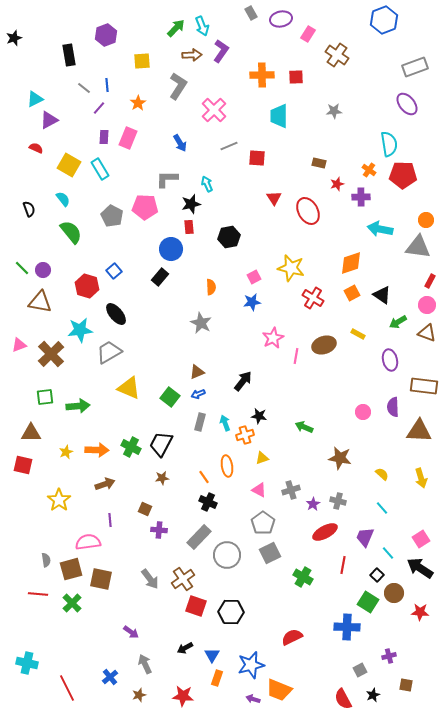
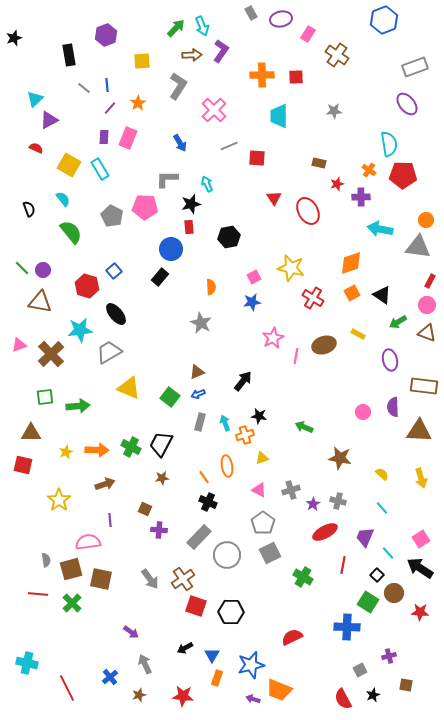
cyan triangle at (35, 99): rotated 18 degrees counterclockwise
purple line at (99, 108): moved 11 px right
